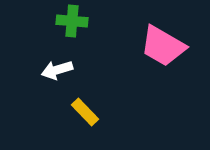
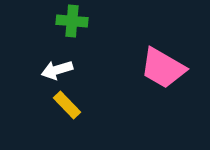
pink trapezoid: moved 22 px down
yellow rectangle: moved 18 px left, 7 px up
